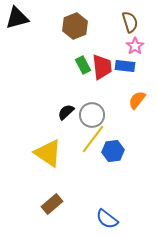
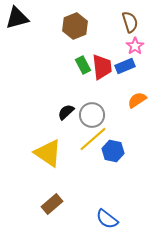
blue rectangle: rotated 30 degrees counterclockwise
orange semicircle: rotated 18 degrees clockwise
yellow line: rotated 12 degrees clockwise
blue hexagon: rotated 20 degrees clockwise
